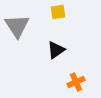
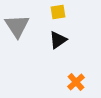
black triangle: moved 2 px right, 10 px up
orange cross: rotated 18 degrees counterclockwise
